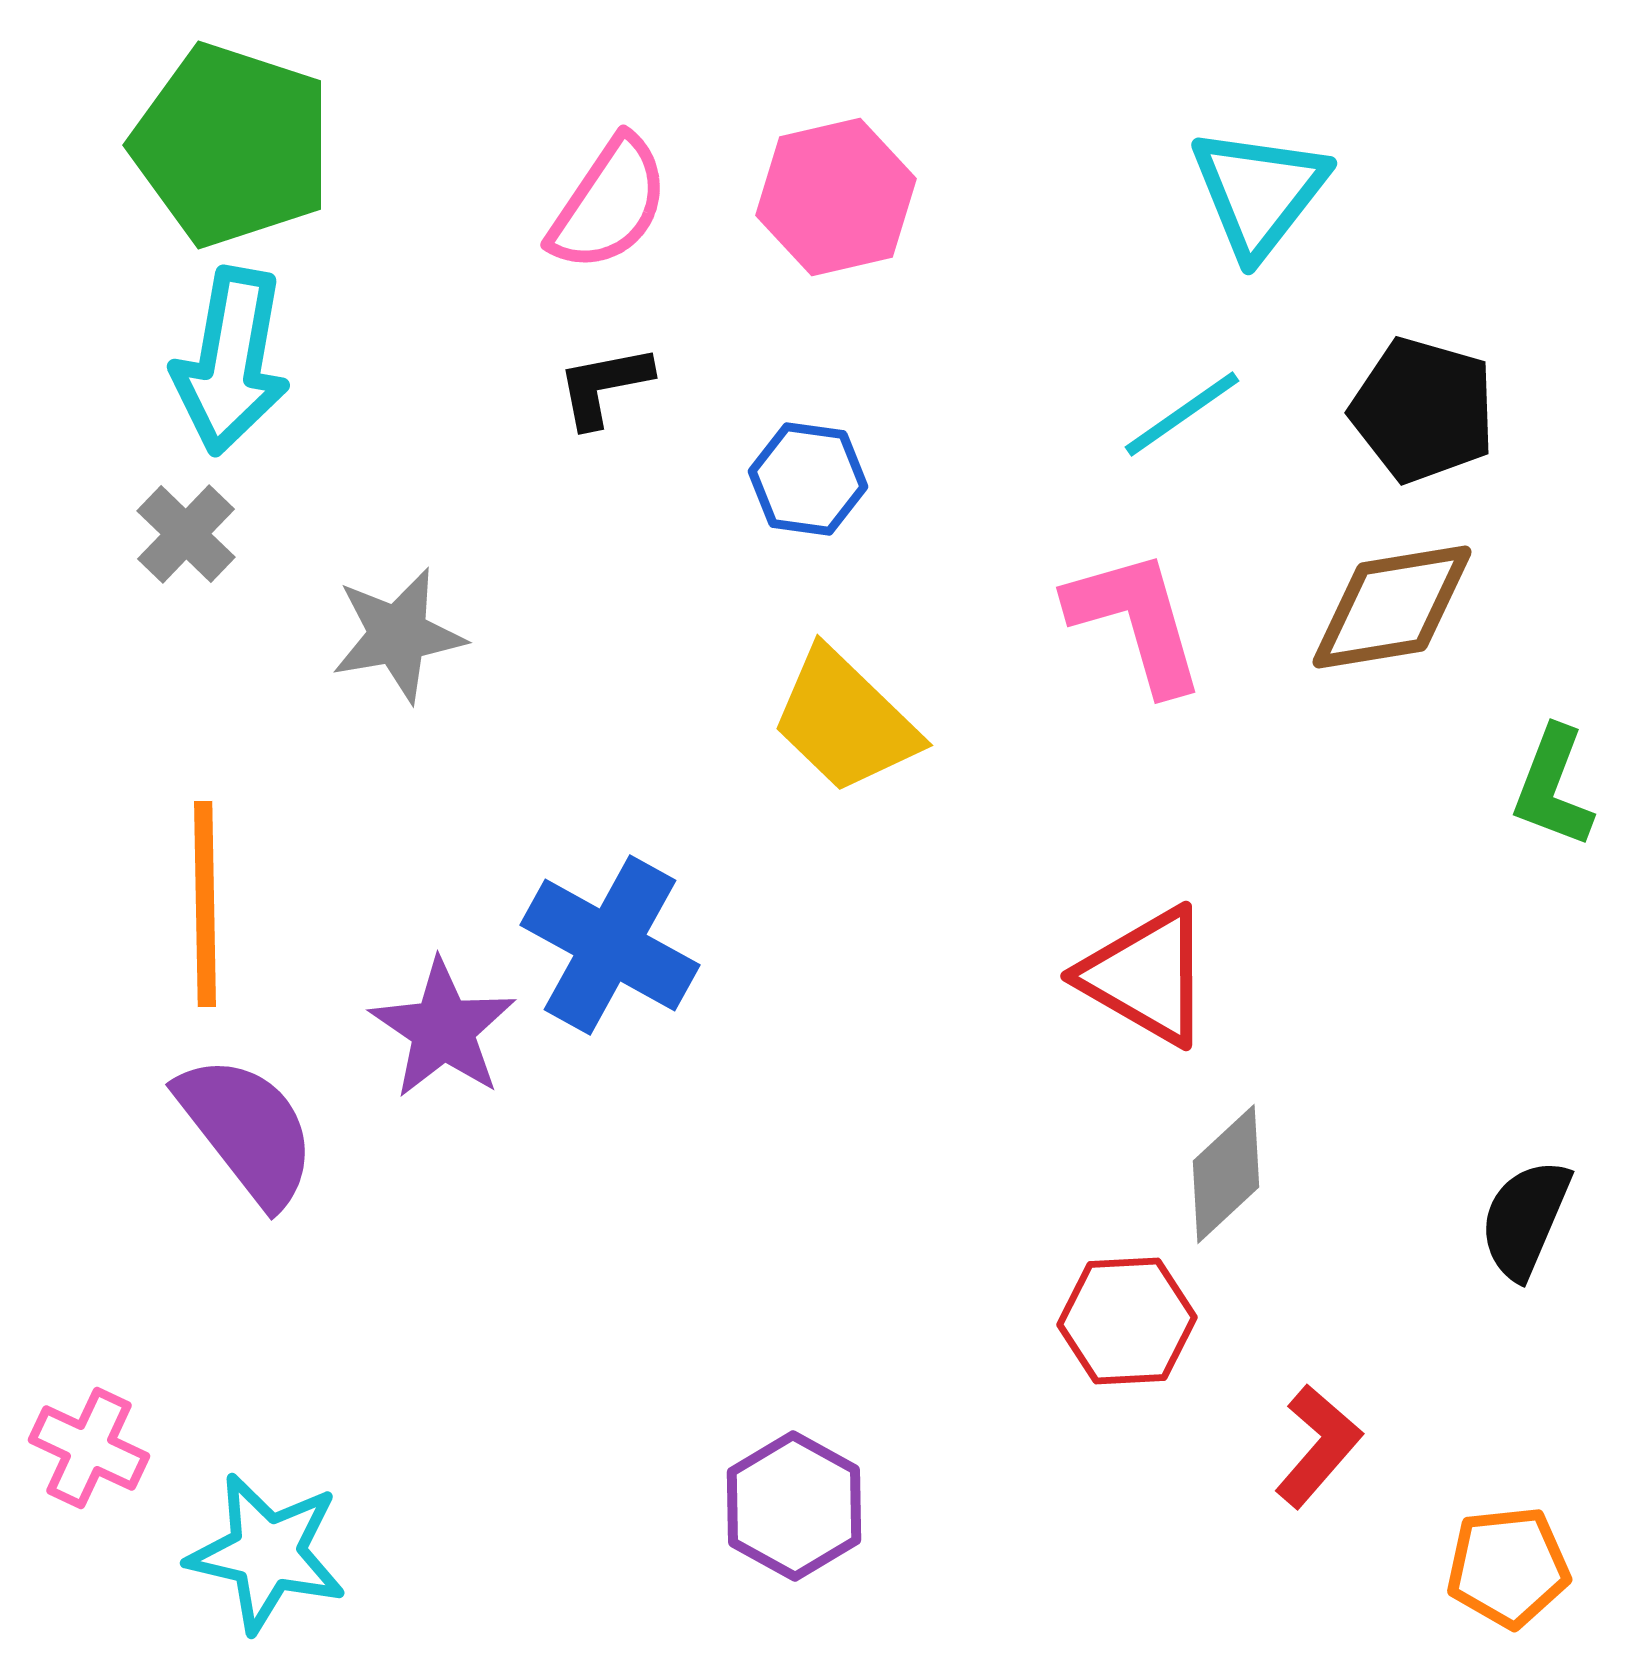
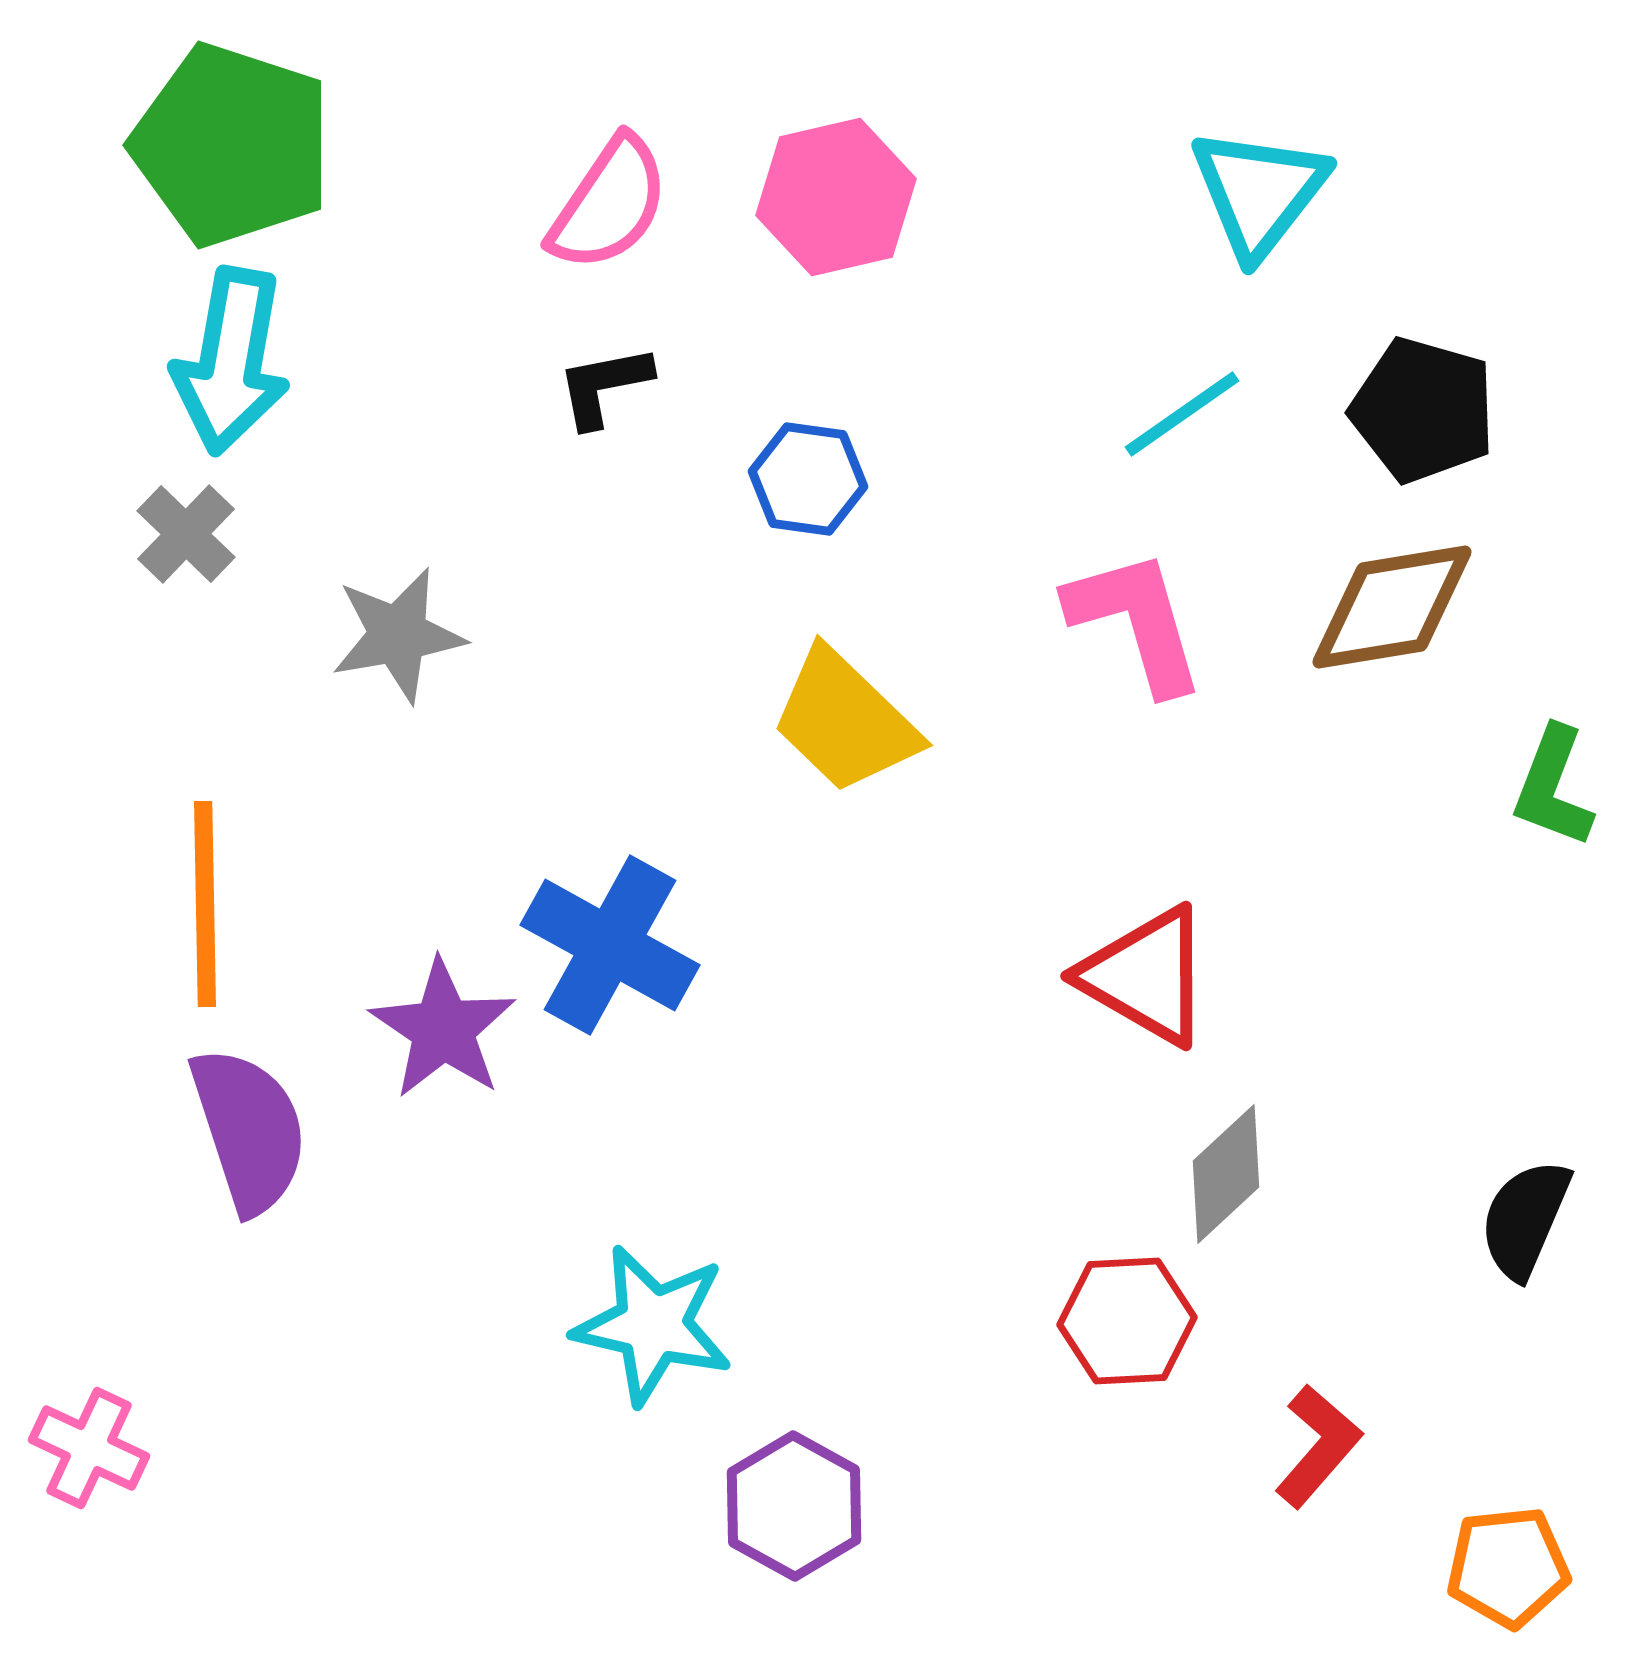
purple semicircle: moved 2 px right; rotated 20 degrees clockwise
cyan star: moved 386 px right, 228 px up
